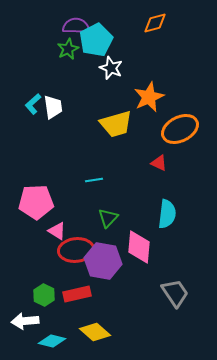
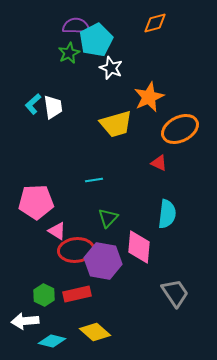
green star: moved 1 px right, 4 px down
